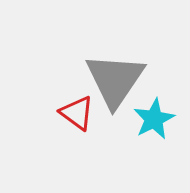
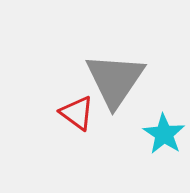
cyan star: moved 10 px right, 15 px down; rotated 12 degrees counterclockwise
